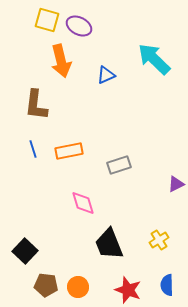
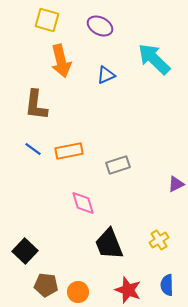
purple ellipse: moved 21 px right
blue line: rotated 36 degrees counterclockwise
gray rectangle: moved 1 px left
orange circle: moved 5 px down
